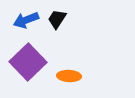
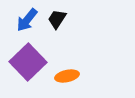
blue arrow: moved 1 px right; rotated 30 degrees counterclockwise
orange ellipse: moved 2 px left; rotated 15 degrees counterclockwise
